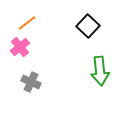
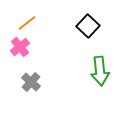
gray cross: rotated 18 degrees clockwise
